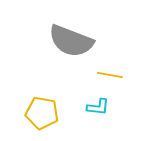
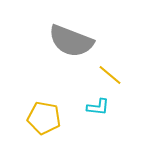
yellow line: rotated 30 degrees clockwise
yellow pentagon: moved 2 px right, 5 px down
